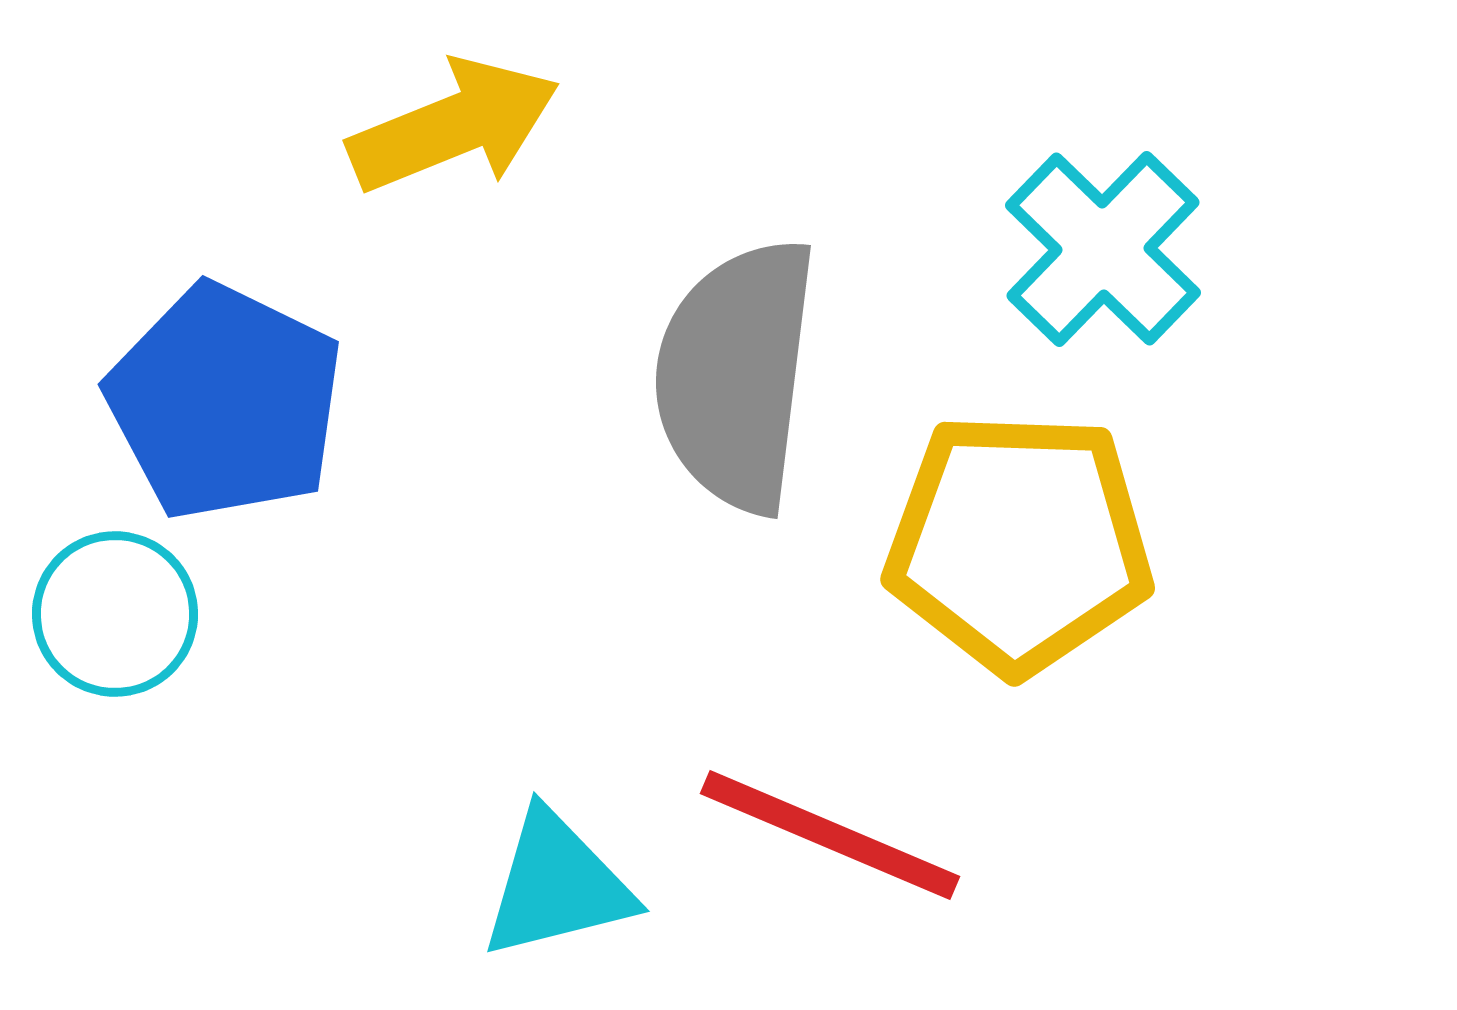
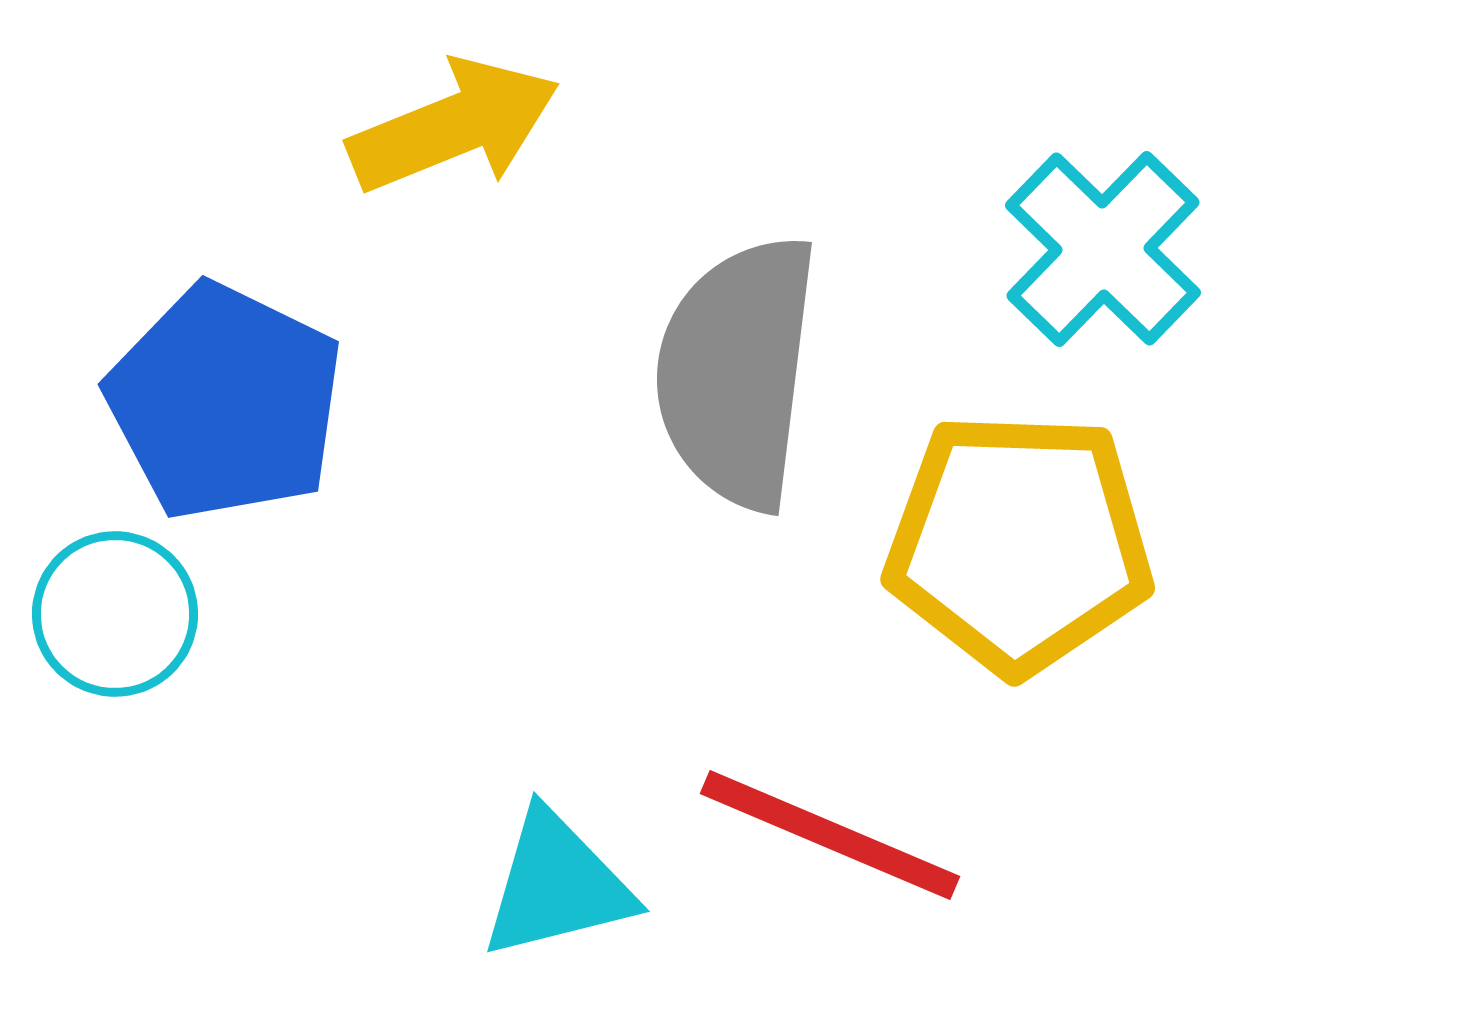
gray semicircle: moved 1 px right, 3 px up
